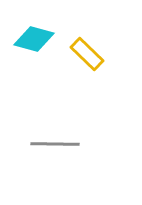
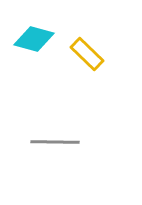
gray line: moved 2 px up
